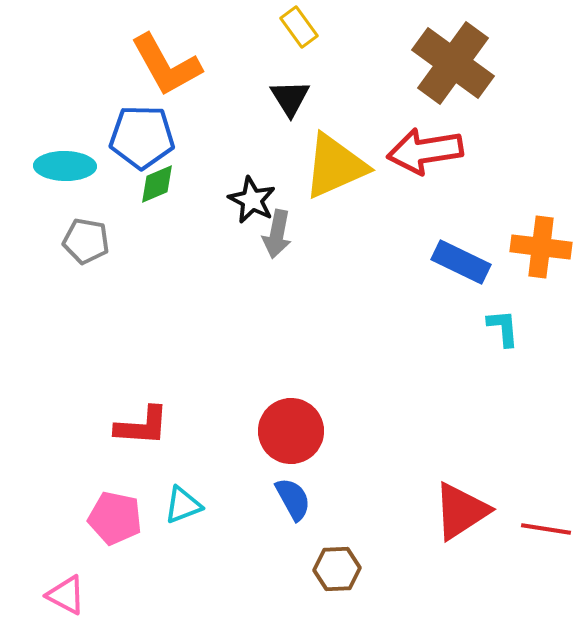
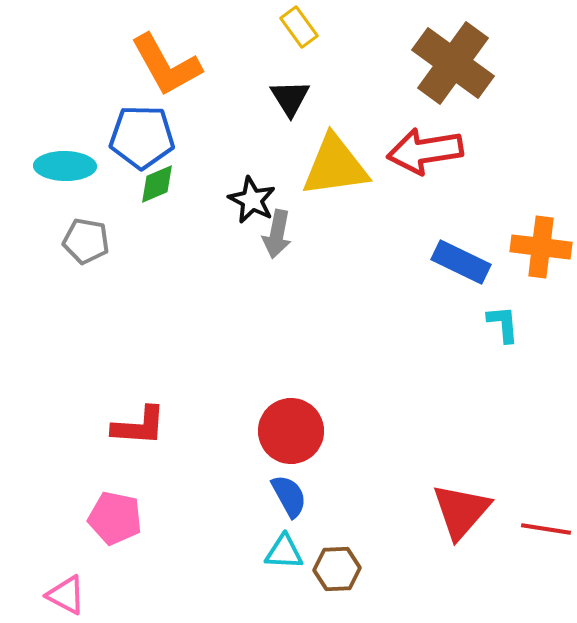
yellow triangle: rotated 16 degrees clockwise
cyan L-shape: moved 4 px up
red L-shape: moved 3 px left
blue semicircle: moved 4 px left, 3 px up
cyan triangle: moved 101 px right, 47 px down; rotated 24 degrees clockwise
red triangle: rotated 16 degrees counterclockwise
